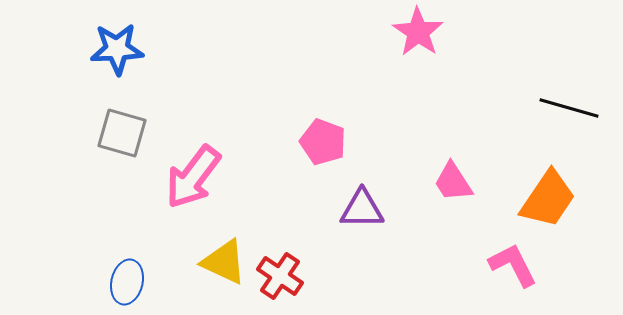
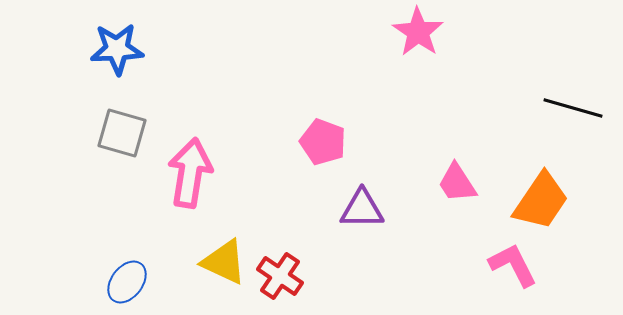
black line: moved 4 px right
pink arrow: moved 3 px left, 4 px up; rotated 152 degrees clockwise
pink trapezoid: moved 4 px right, 1 px down
orange trapezoid: moved 7 px left, 2 px down
blue ellipse: rotated 24 degrees clockwise
